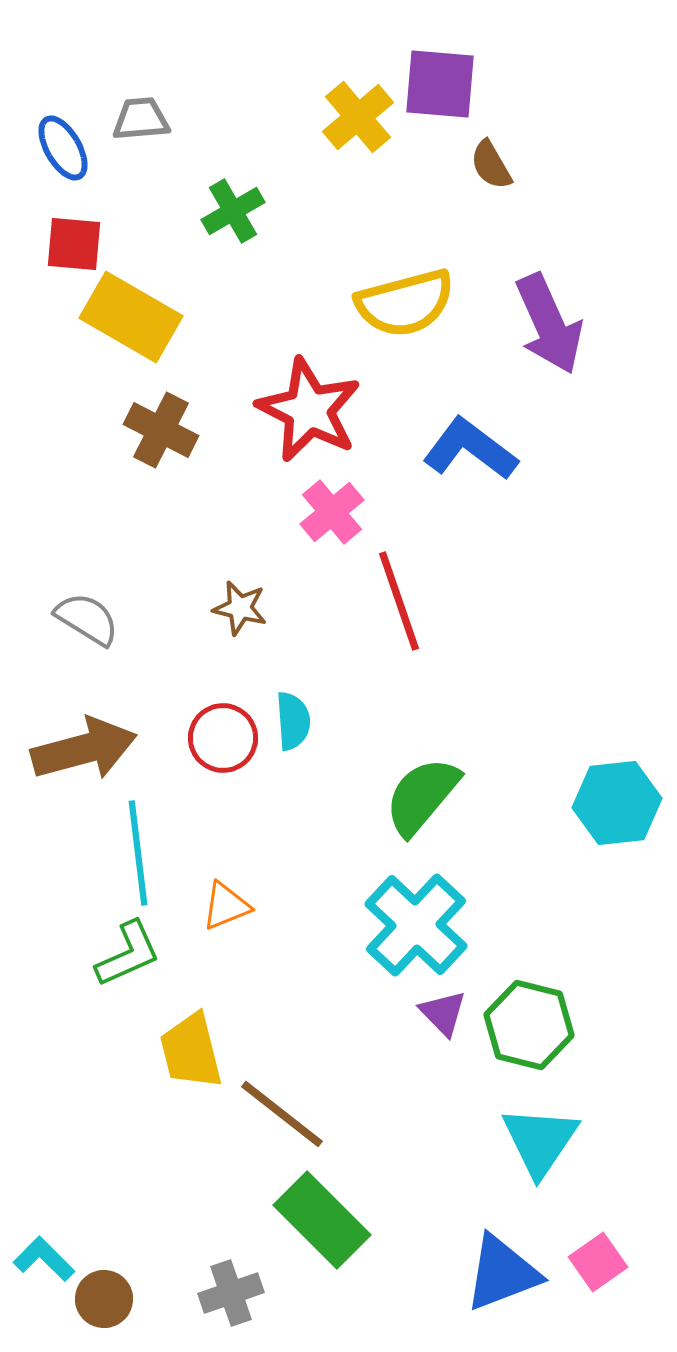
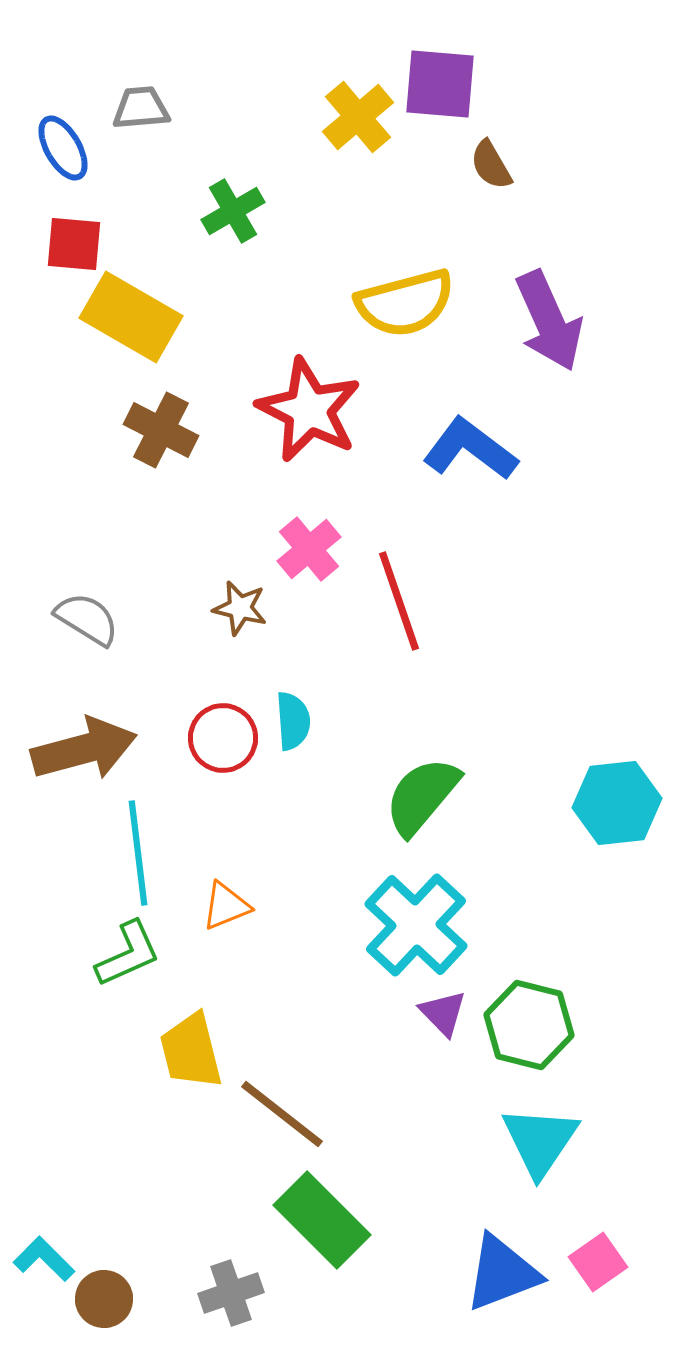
gray trapezoid: moved 11 px up
purple arrow: moved 3 px up
pink cross: moved 23 px left, 37 px down
